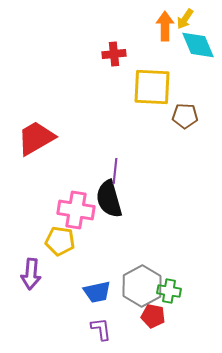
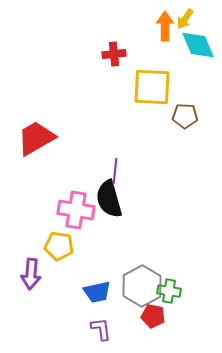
yellow pentagon: moved 1 px left, 5 px down
